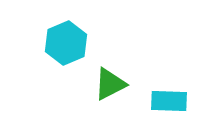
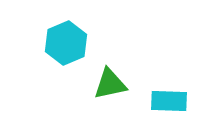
green triangle: rotated 15 degrees clockwise
